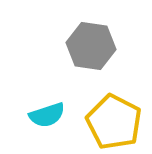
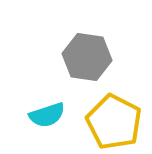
gray hexagon: moved 4 px left, 11 px down
